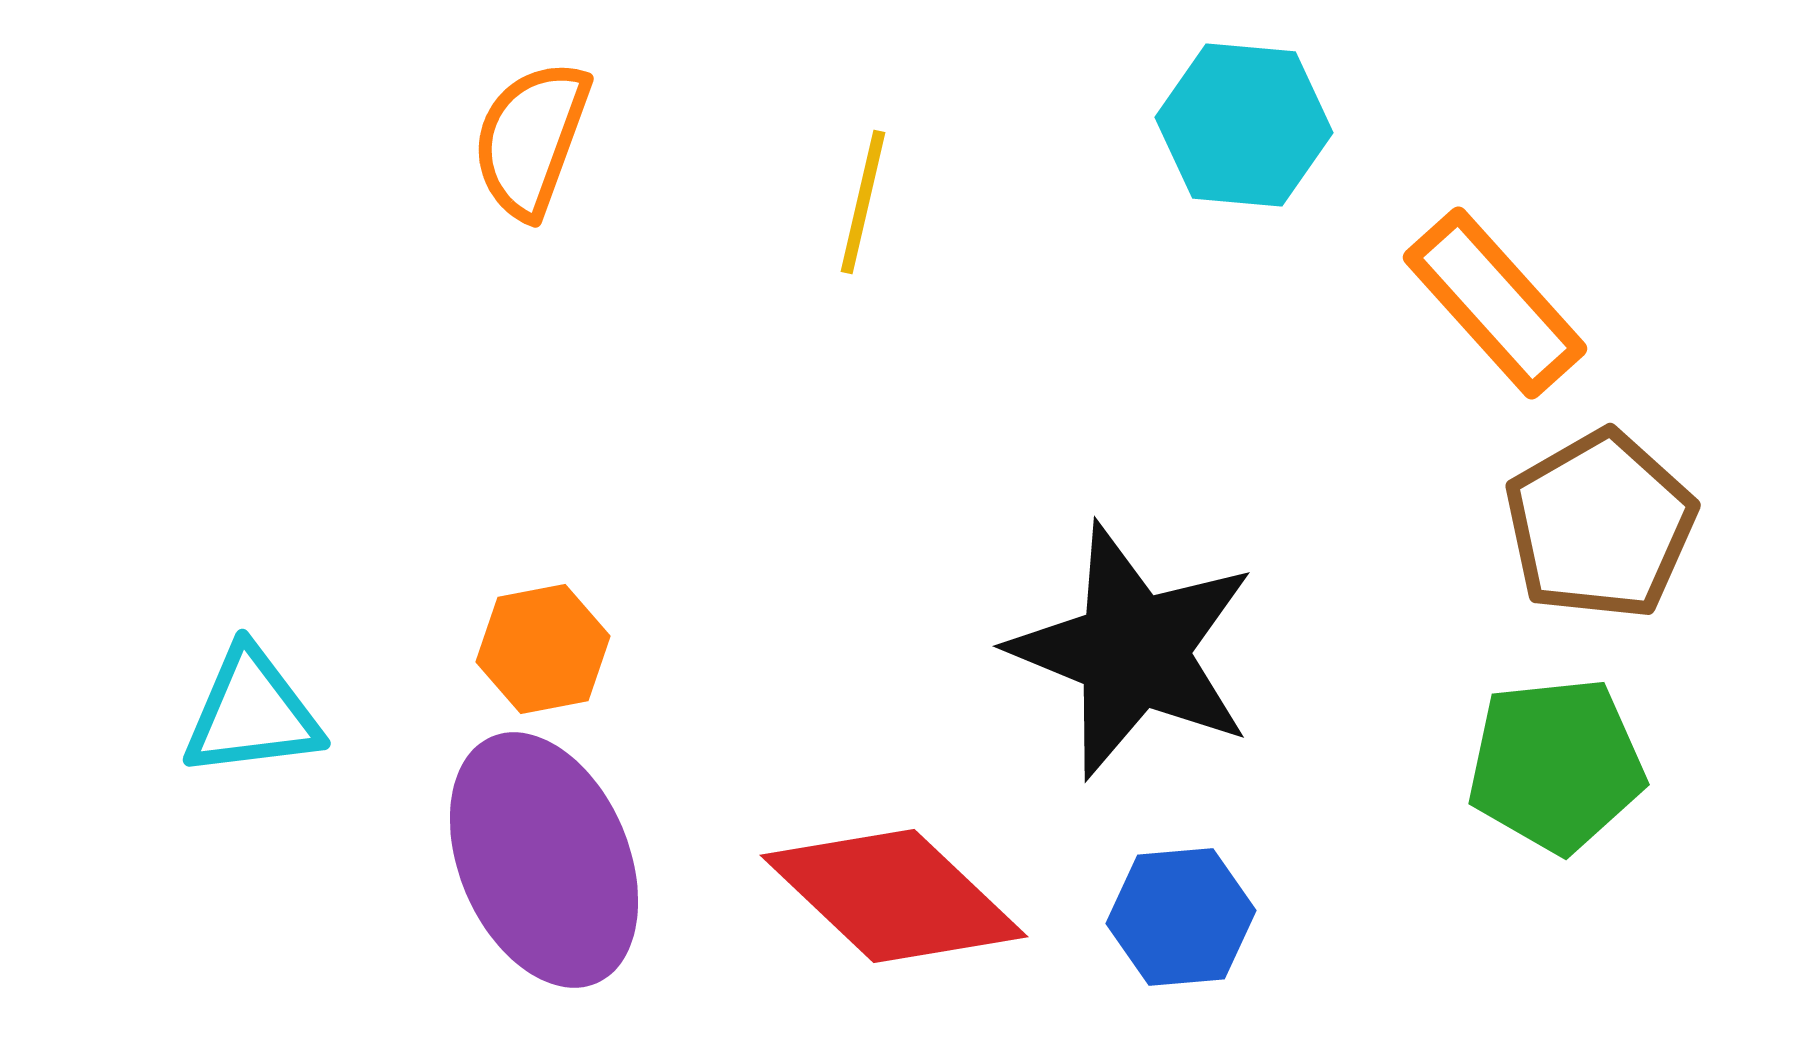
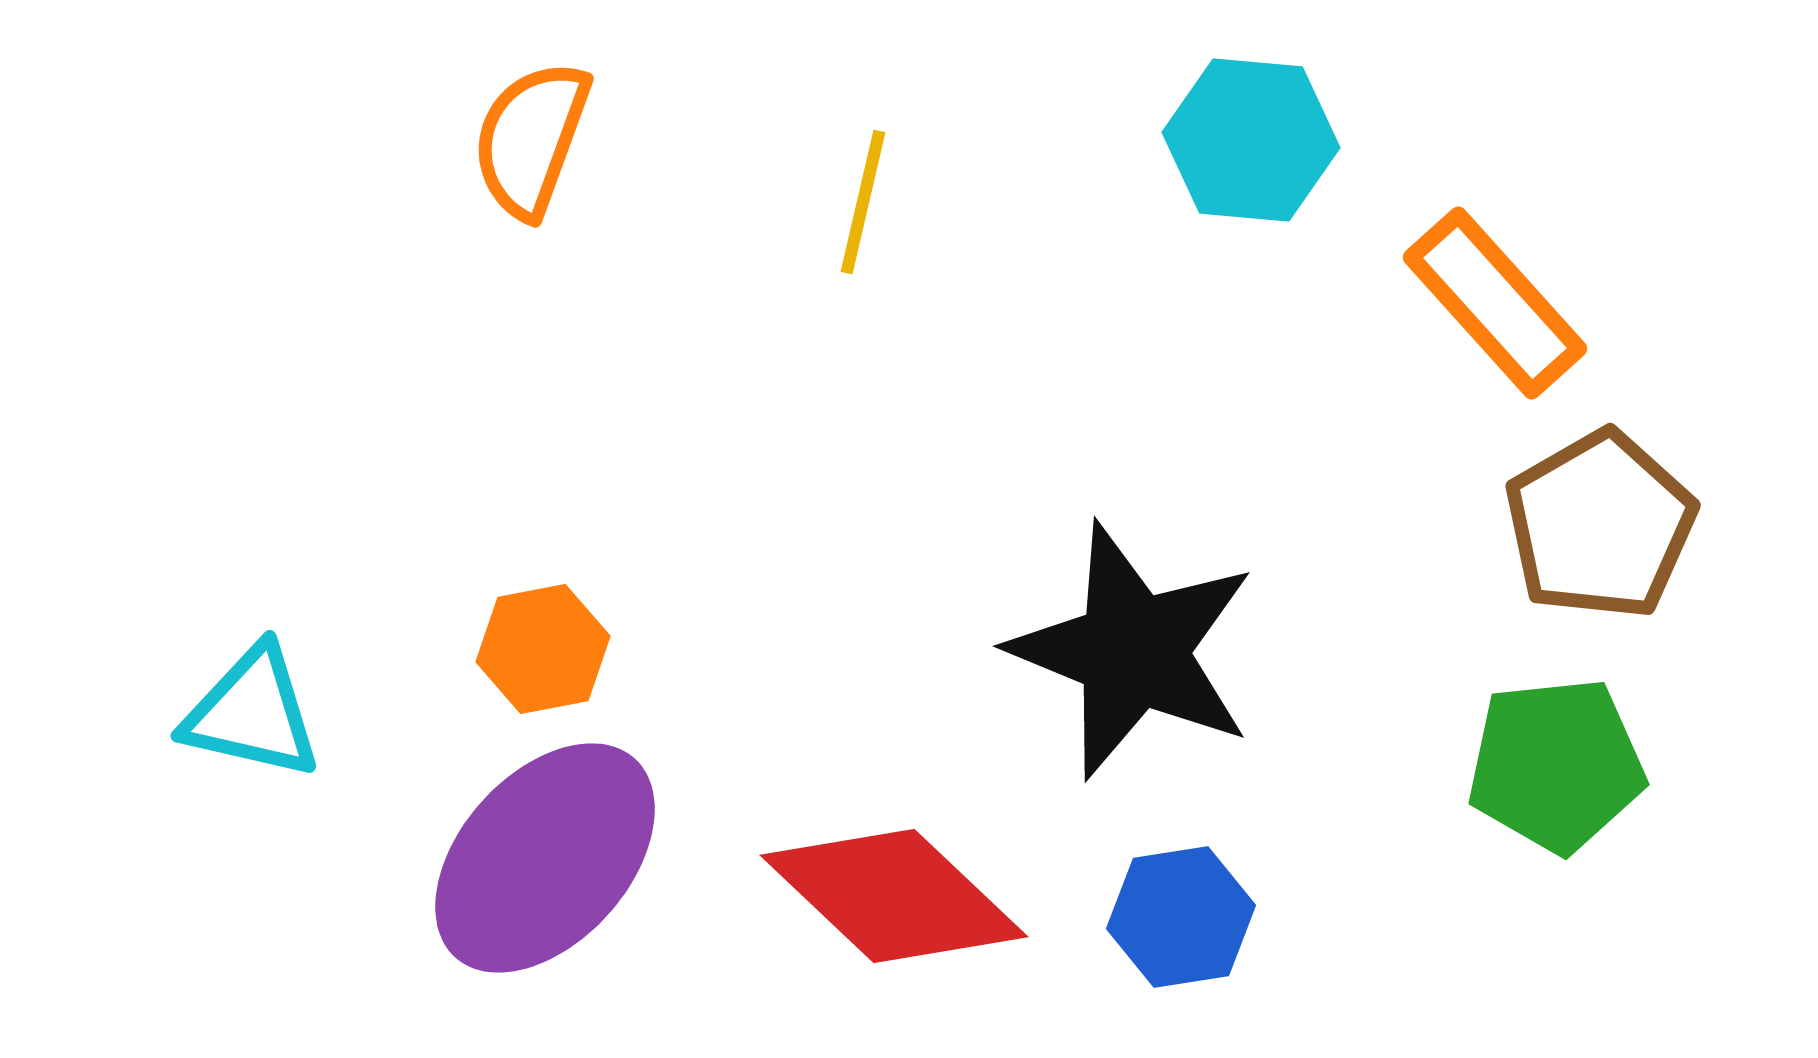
cyan hexagon: moved 7 px right, 15 px down
cyan triangle: rotated 20 degrees clockwise
purple ellipse: moved 1 px right, 2 px up; rotated 65 degrees clockwise
blue hexagon: rotated 4 degrees counterclockwise
